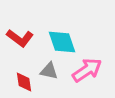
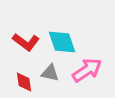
red L-shape: moved 6 px right, 4 px down
gray triangle: moved 1 px right, 2 px down
